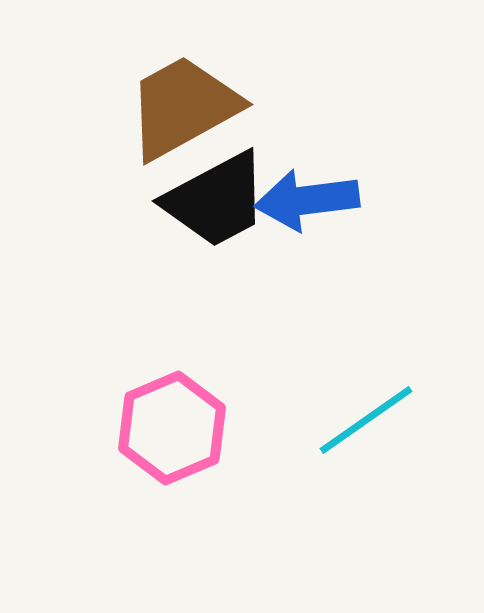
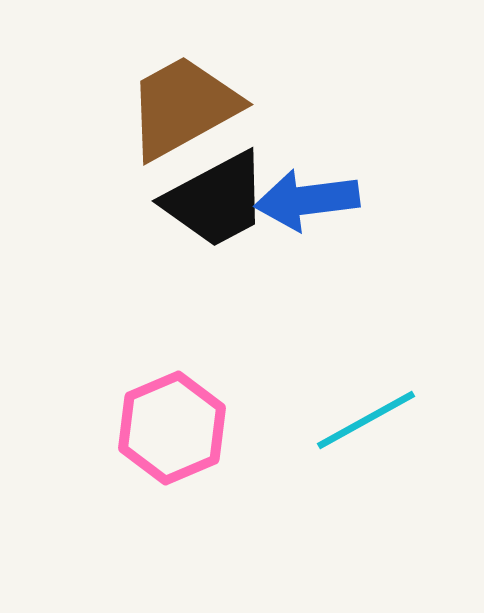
cyan line: rotated 6 degrees clockwise
